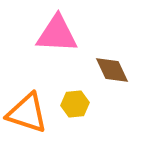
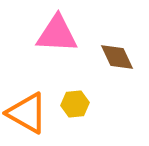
brown diamond: moved 5 px right, 13 px up
orange triangle: rotated 12 degrees clockwise
